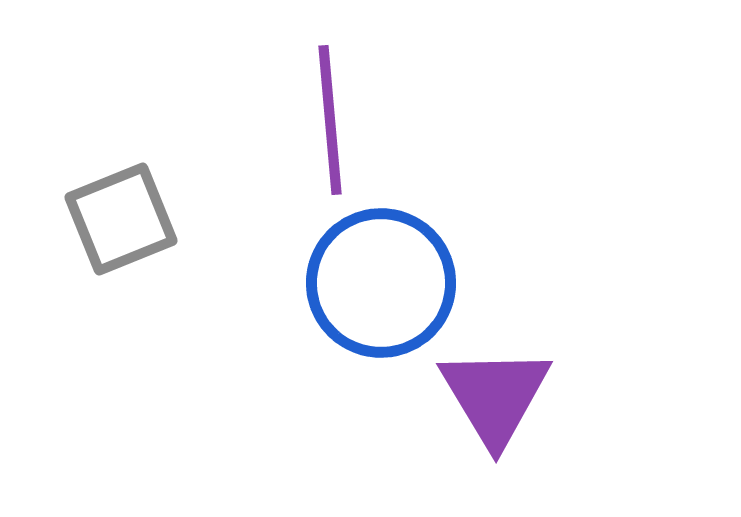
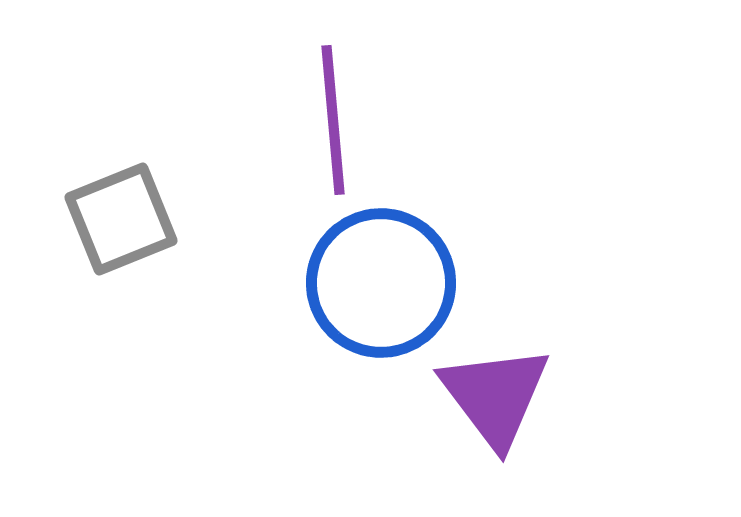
purple line: moved 3 px right
purple triangle: rotated 6 degrees counterclockwise
